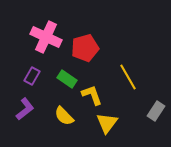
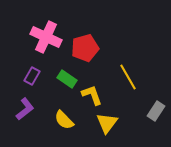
yellow semicircle: moved 4 px down
